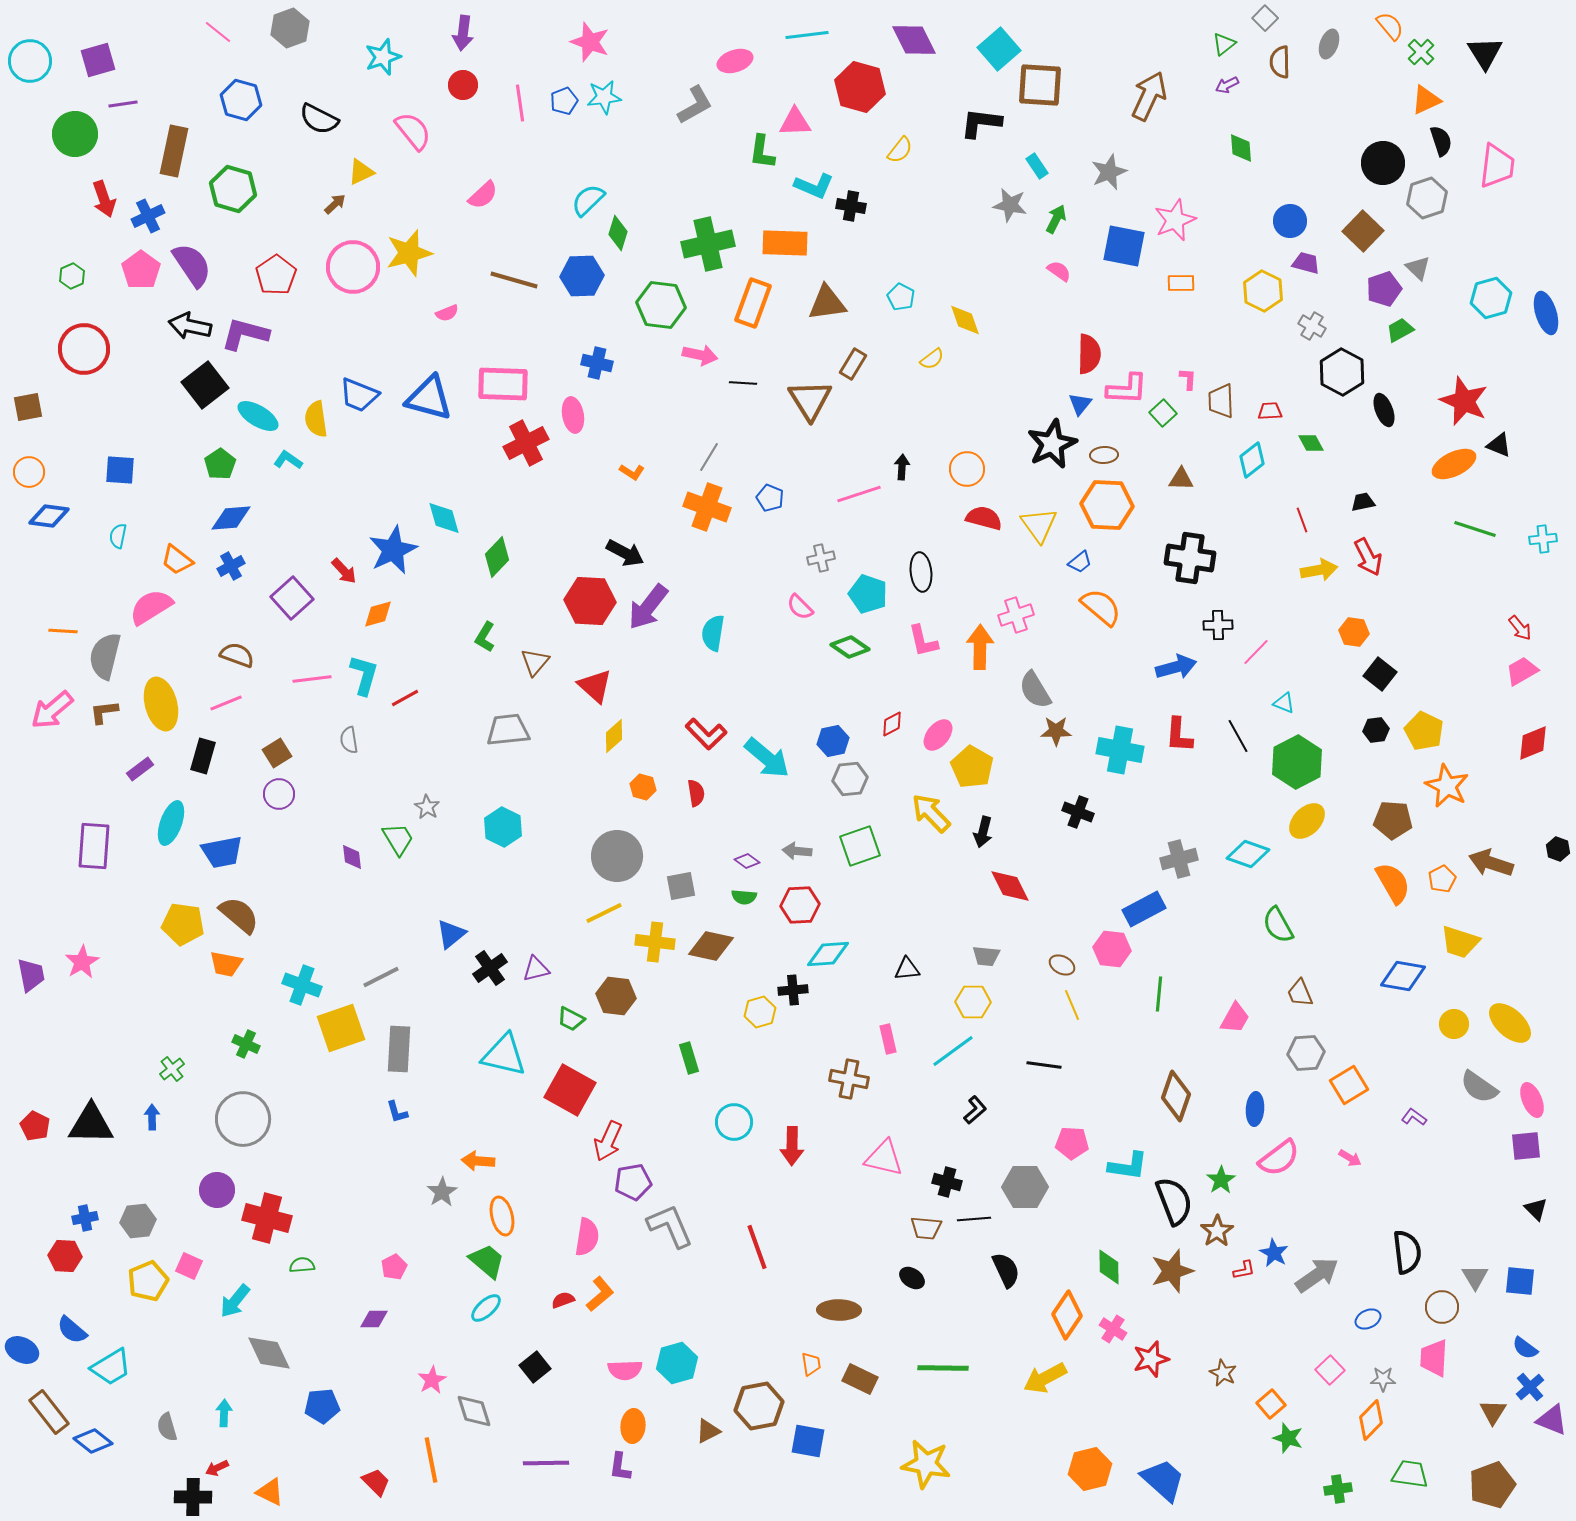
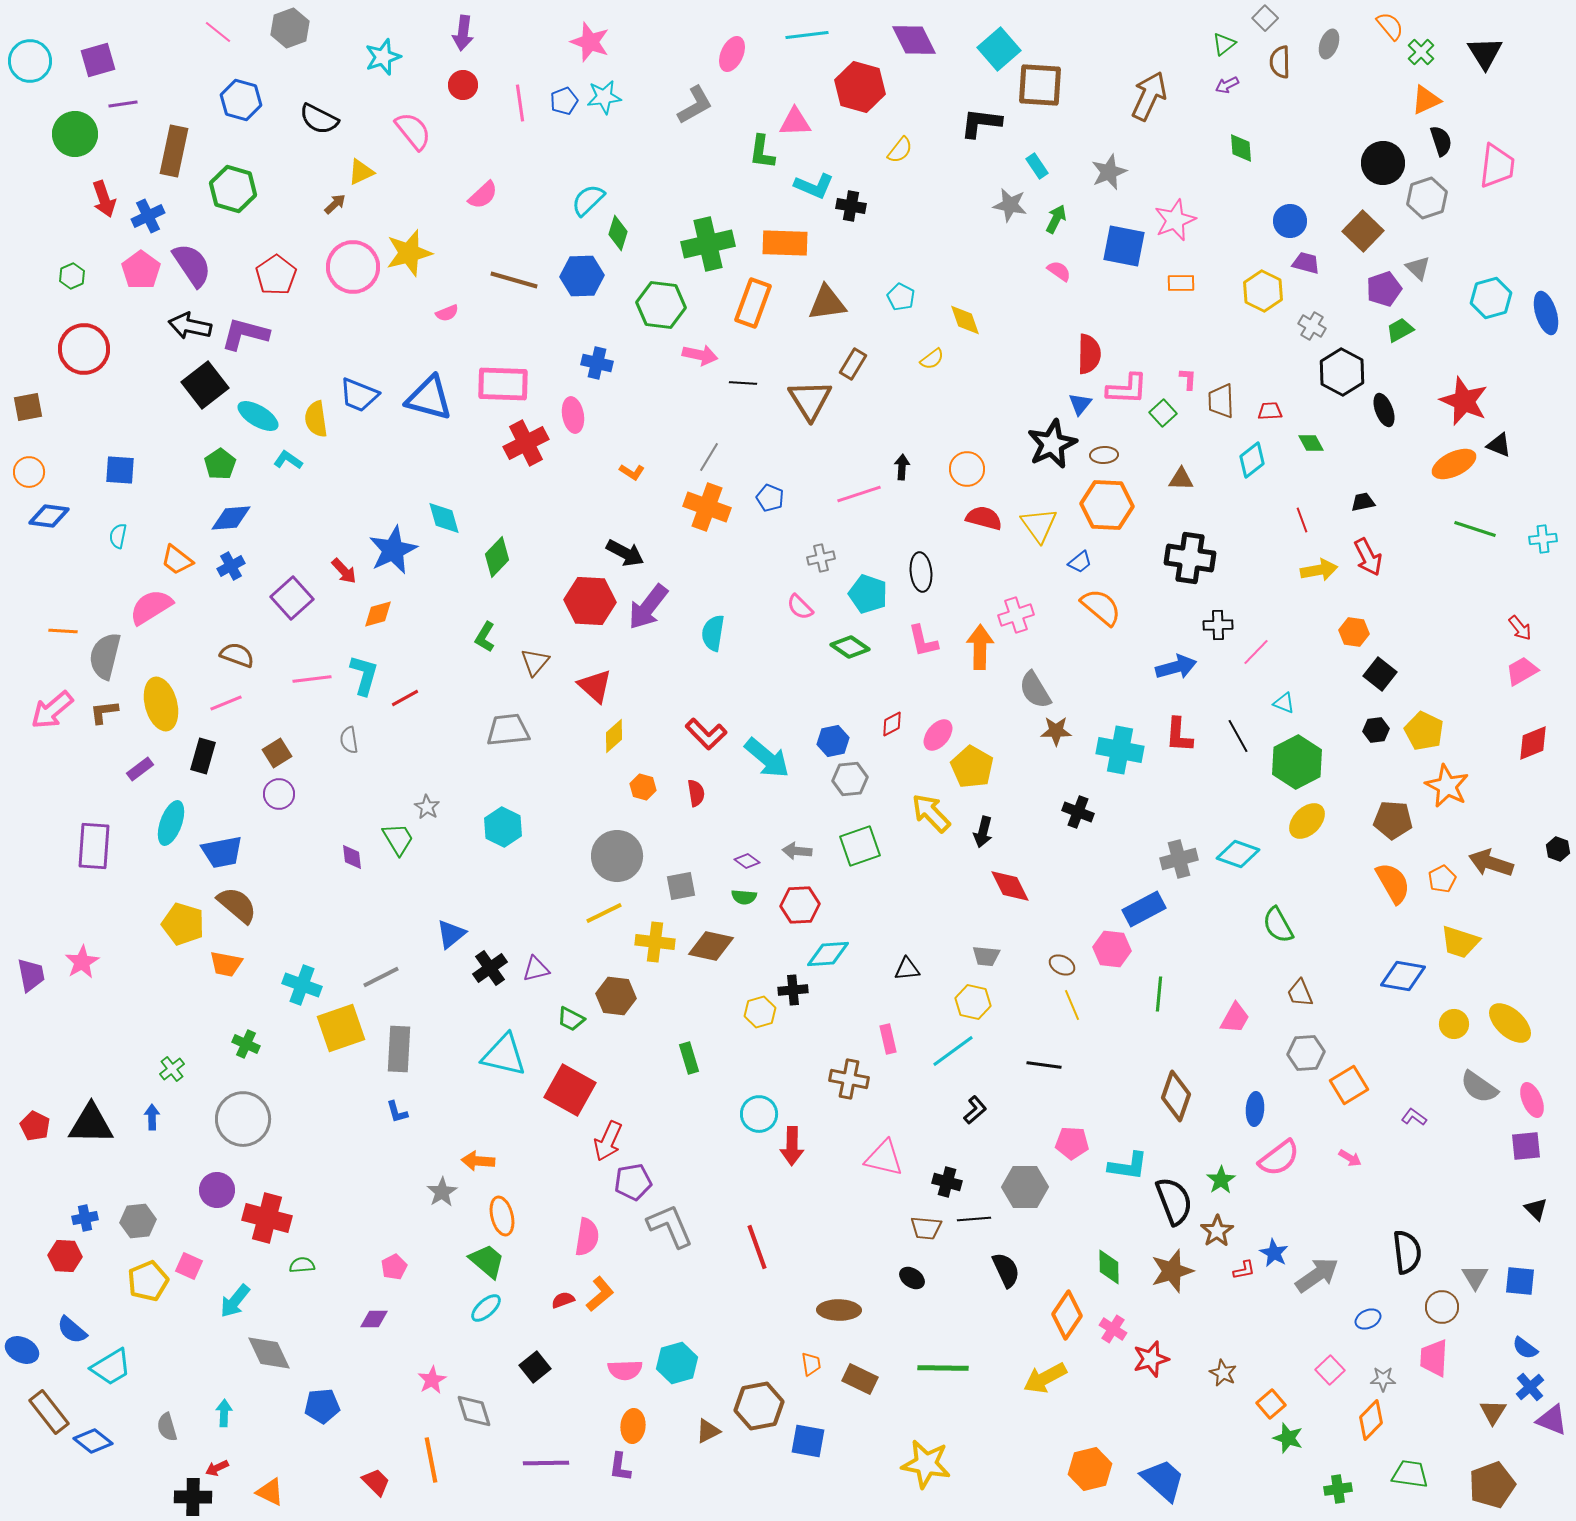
pink ellipse at (735, 61): moved 3 px left, 7 px up; rotated 48 degrees counterclockwise
cyan diamond at (1248, 854): moved 10 px left
brown semicircle at (239, 915): moved 2 px left, 10 px up
yellow pentagon at (183, 924): rotated 9 degrees clockwise
yellow hexagon at (973, 1002): rotated 12 degrees clockwise
cyan circle at (734, 1122): moved 25 px right, 8 px up
